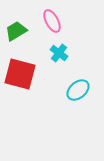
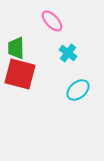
pink ellipse: rotated 15 degrees counterclockwise
green trapezoid: moved 17 px down; rotated 60 degrees counterclockwise
cyan cross: moved 9 px right
